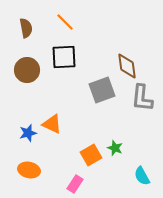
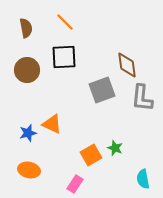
brown diamond: moved 1 px up
cyan semicircle: moved 1 px right, 3 px down; rotated 18 degrees clockwise
